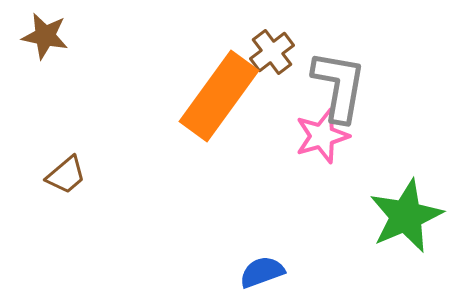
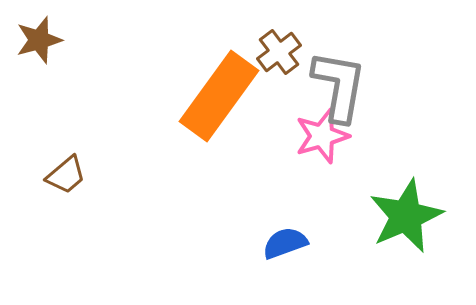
brown star: moved 6 px left, 4 px down; rotated 27 degrees counterclockwise
brown cross: moved 7 px right
blue semicircle: moved 23 px right, 29 px up
